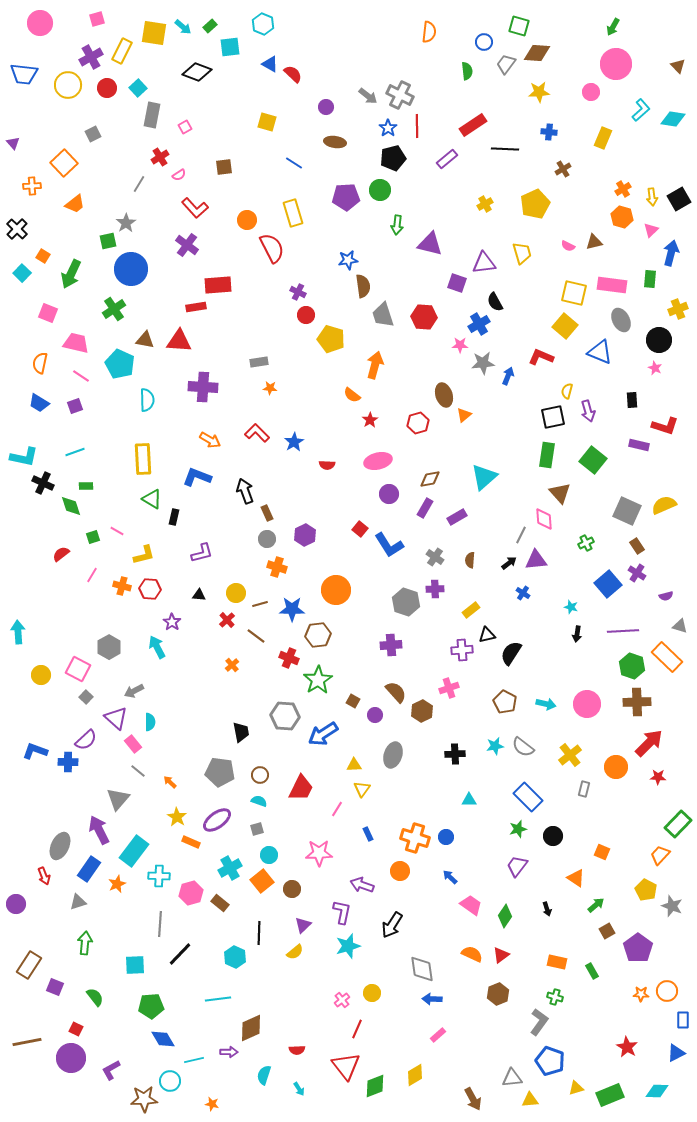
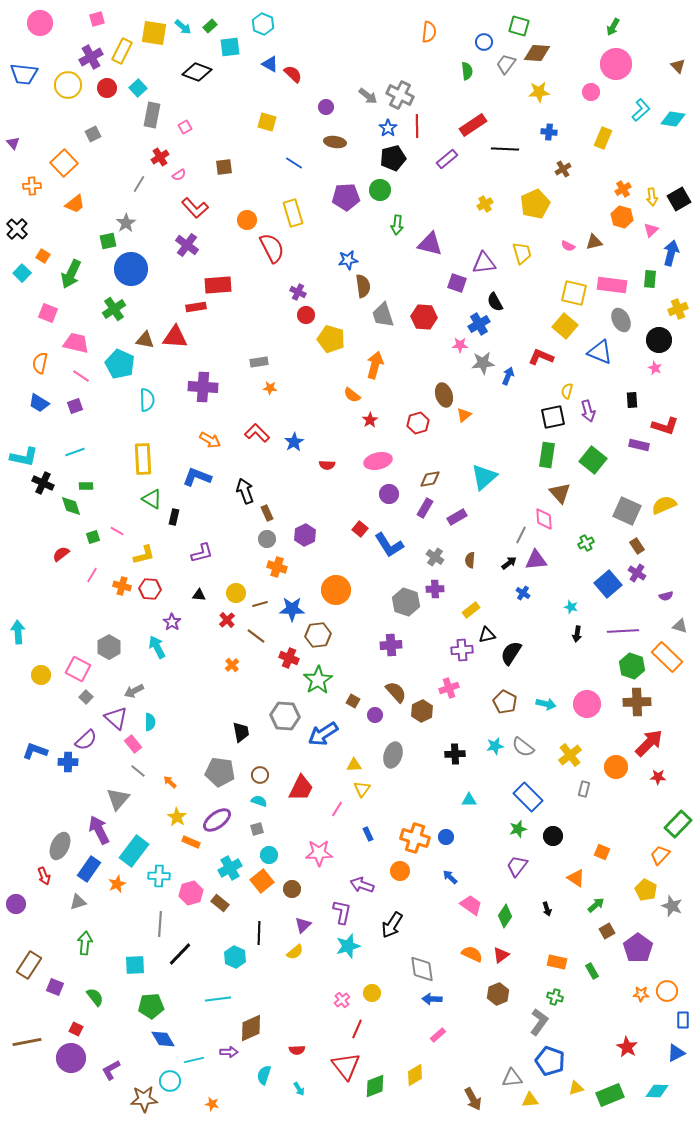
red triangle at (179, 341): moved 4 px left, 4 px up
